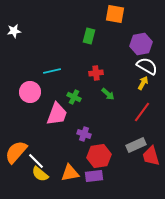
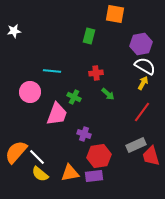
white semicircle: moved 2 px left
cyan line: rotated 18 degrees clockwise
white line: moved 1 px right, 4 px up
